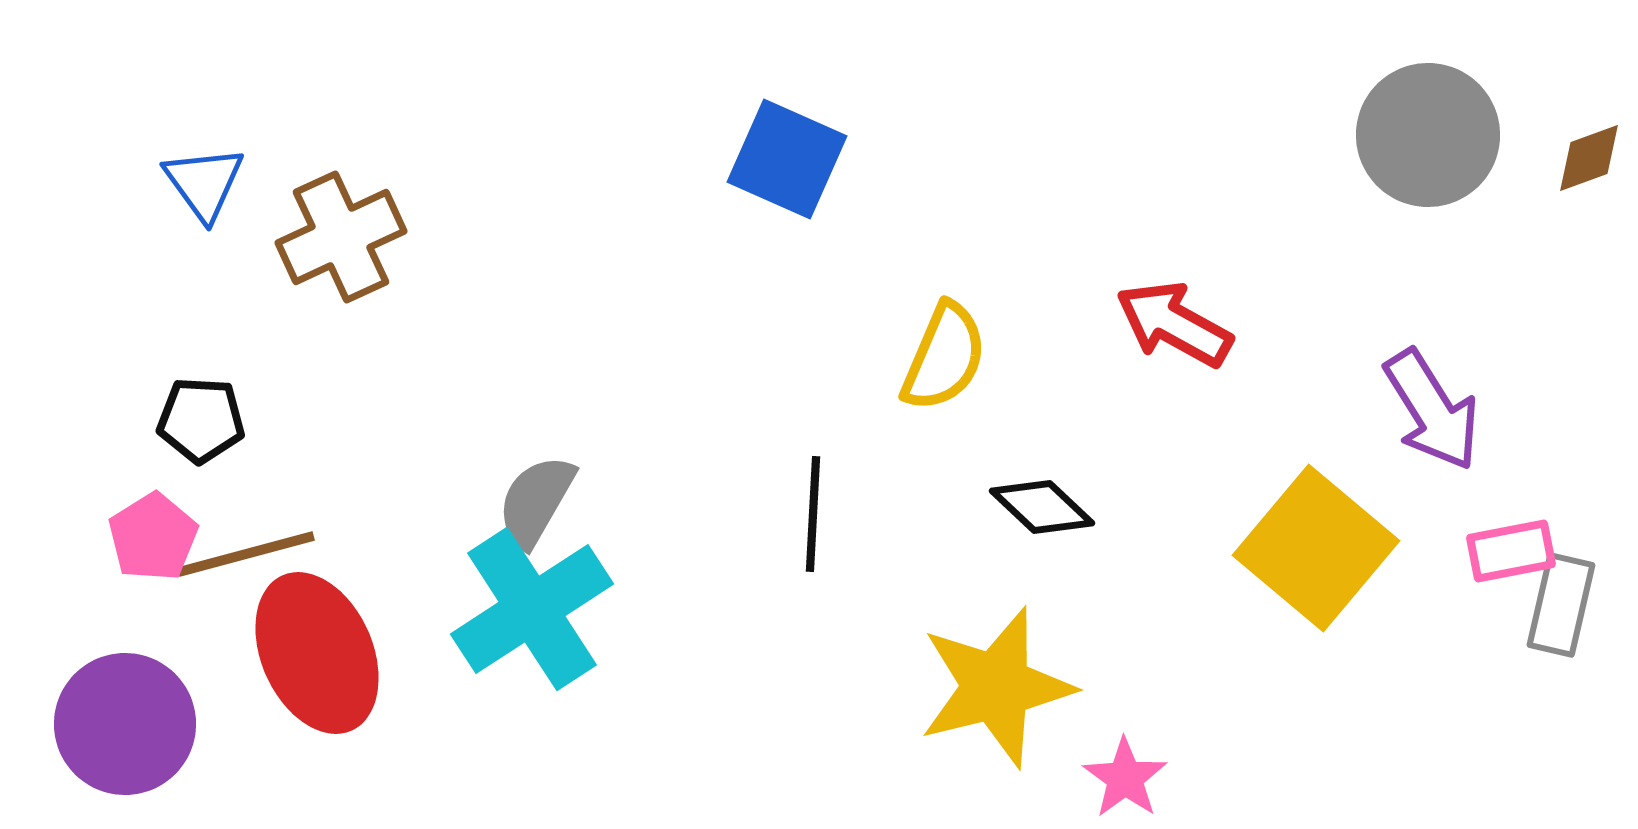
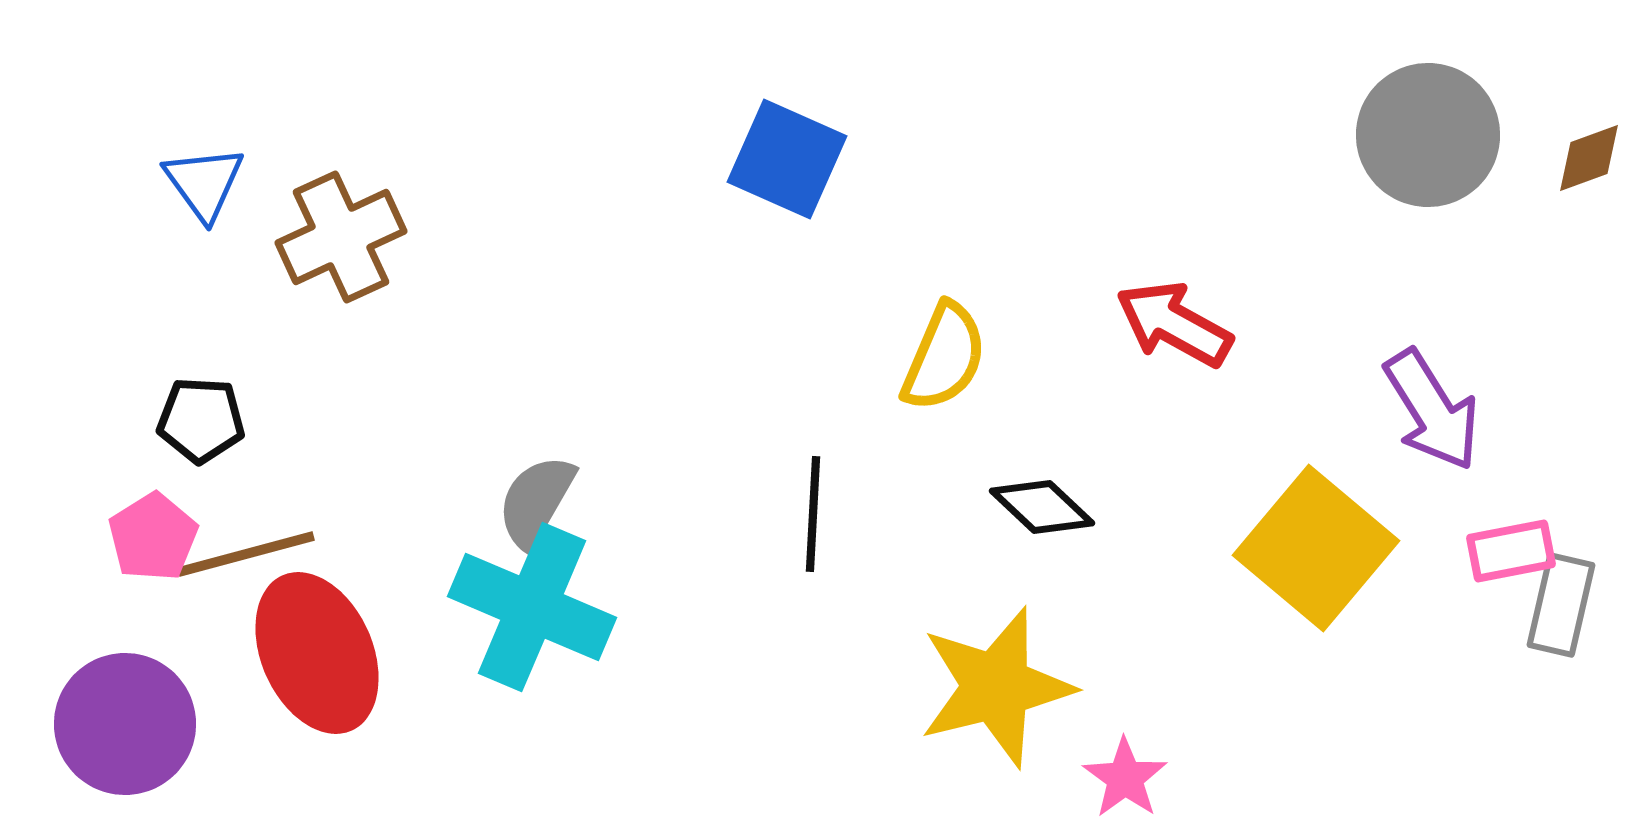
cyan cross: moved 2 px up; rotated 34 degrees counterclockwise
